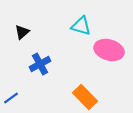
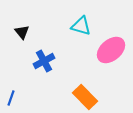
black triangle: rotated 28 degrees counterclockwise
pink ellipse: moved 2 px right; rotated 56 degrees counterclockwise
blue cross: moved 4 px right, 3 px up
blue line: rotated 35 degrees counterclockwise
